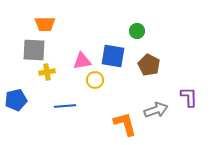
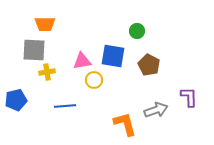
yellow circle: moved 1 px left
